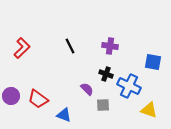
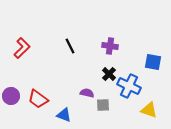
black cross: moved 3 px right; rotated 24 degrees clockwise
purple semicircle: moved 4 px down; rotated 32 degrees counterclockwise
